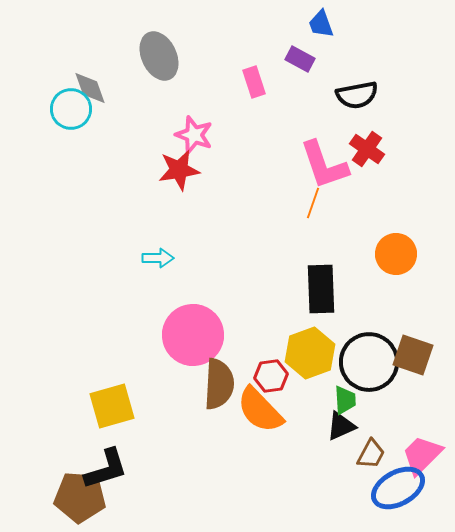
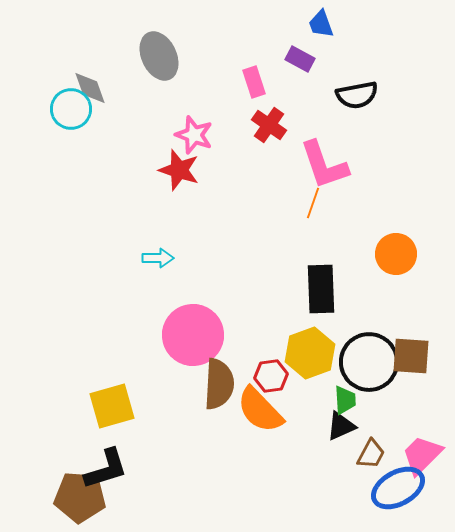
red cross: moved 98 px left, 24 px up
red star: rotated 27 degrees clockwise
brown square: moved 2 px left, 1 px down; rotated 15 degrees counterclockwise
